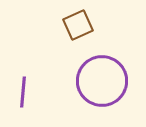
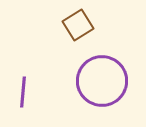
brown square: rotated 8 degrees counterclockwise
